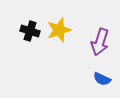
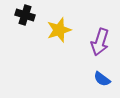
black cross: moved 5 px left, 16 px up
blue semicircle: rotated 12 degrees clockwise
